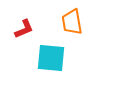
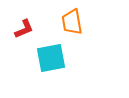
cyan square: rotated 16 degrees counterclockwise
